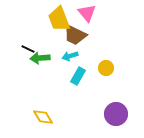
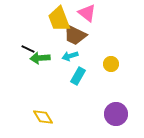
pink triangle: rotated 12 degrees counterclockwise
yellow circle: moved 5 px right, 4 px up
